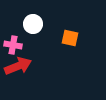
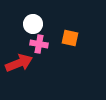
pink cross: moved 26 px right, 1 px up
red arrow: moved 1 px right, 3 px up
